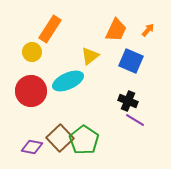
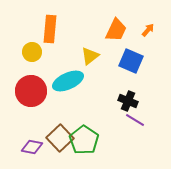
orange rectangle: rotated 28 degrees counterclockwise
